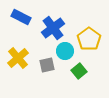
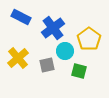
green square: rotated 35 degrees counterclockwise
